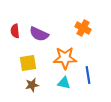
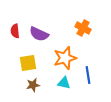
orange star: rotated 15 degrees counterclockwise
brown star: moved 1 px right
